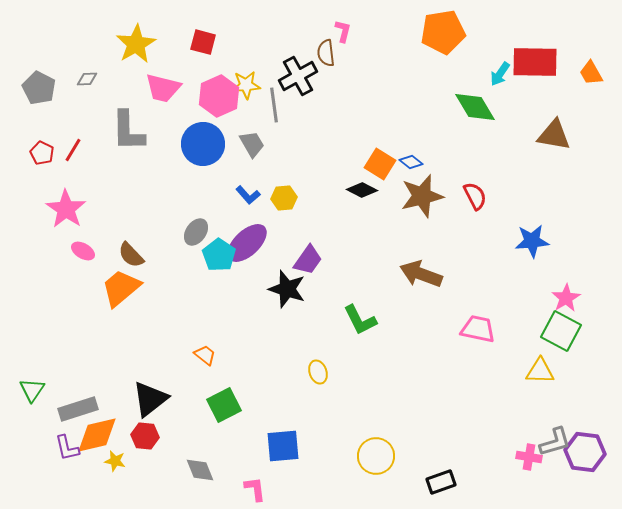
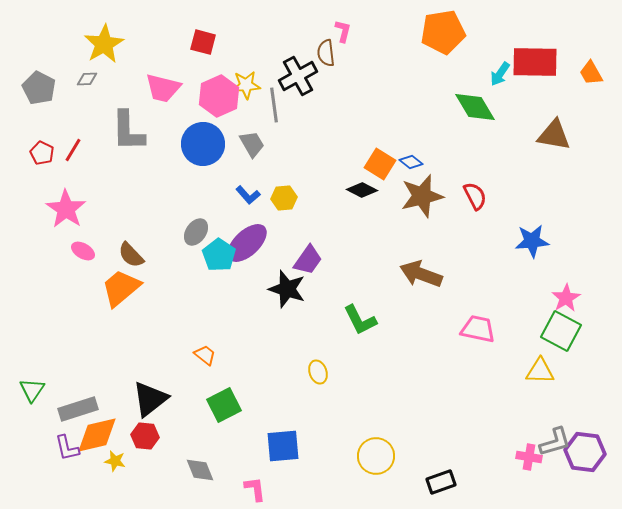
yellow star at (136, 44): moved 32 px left
